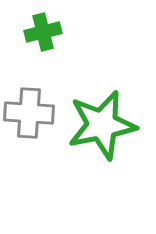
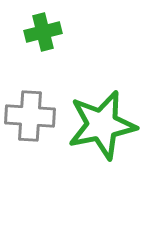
gray cross: moved 1 px right, 3 px down
